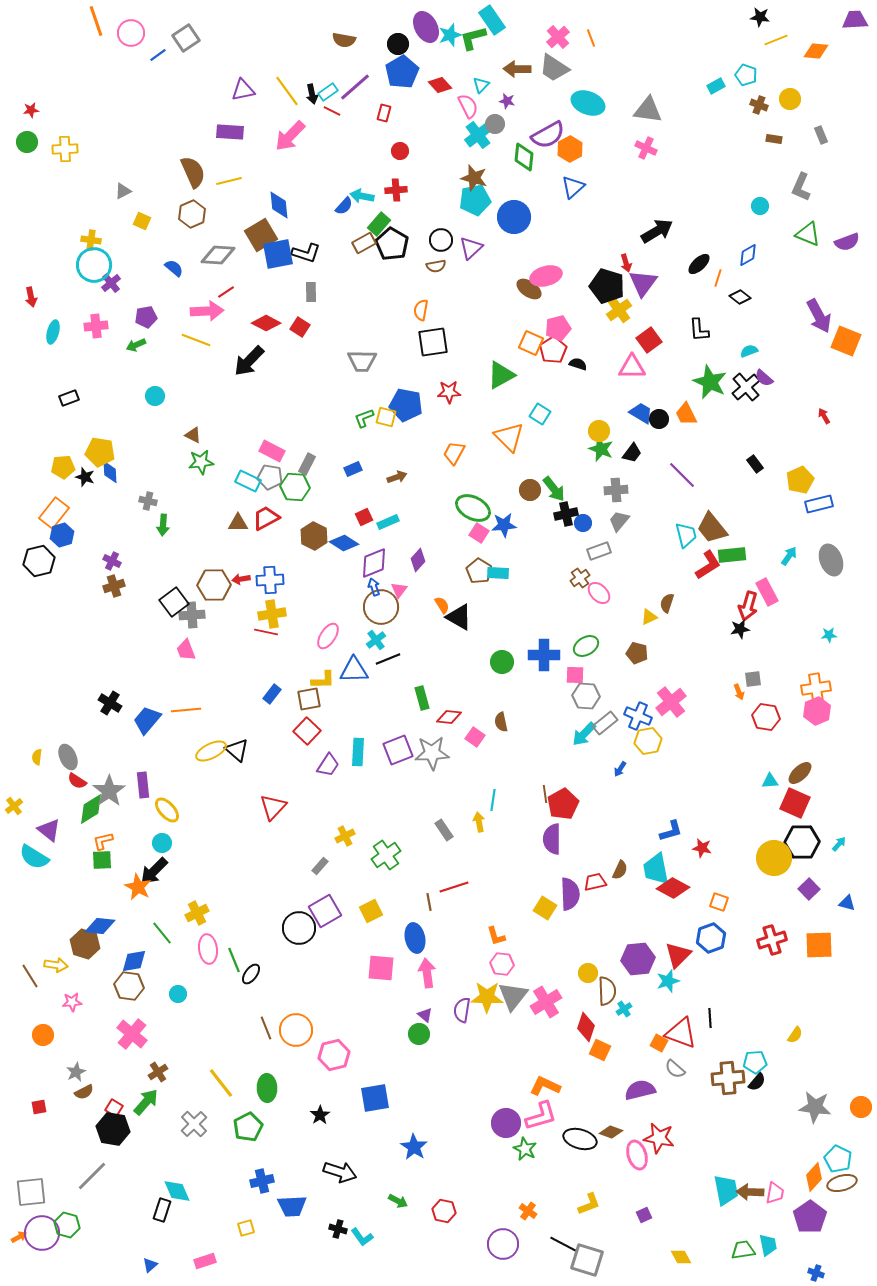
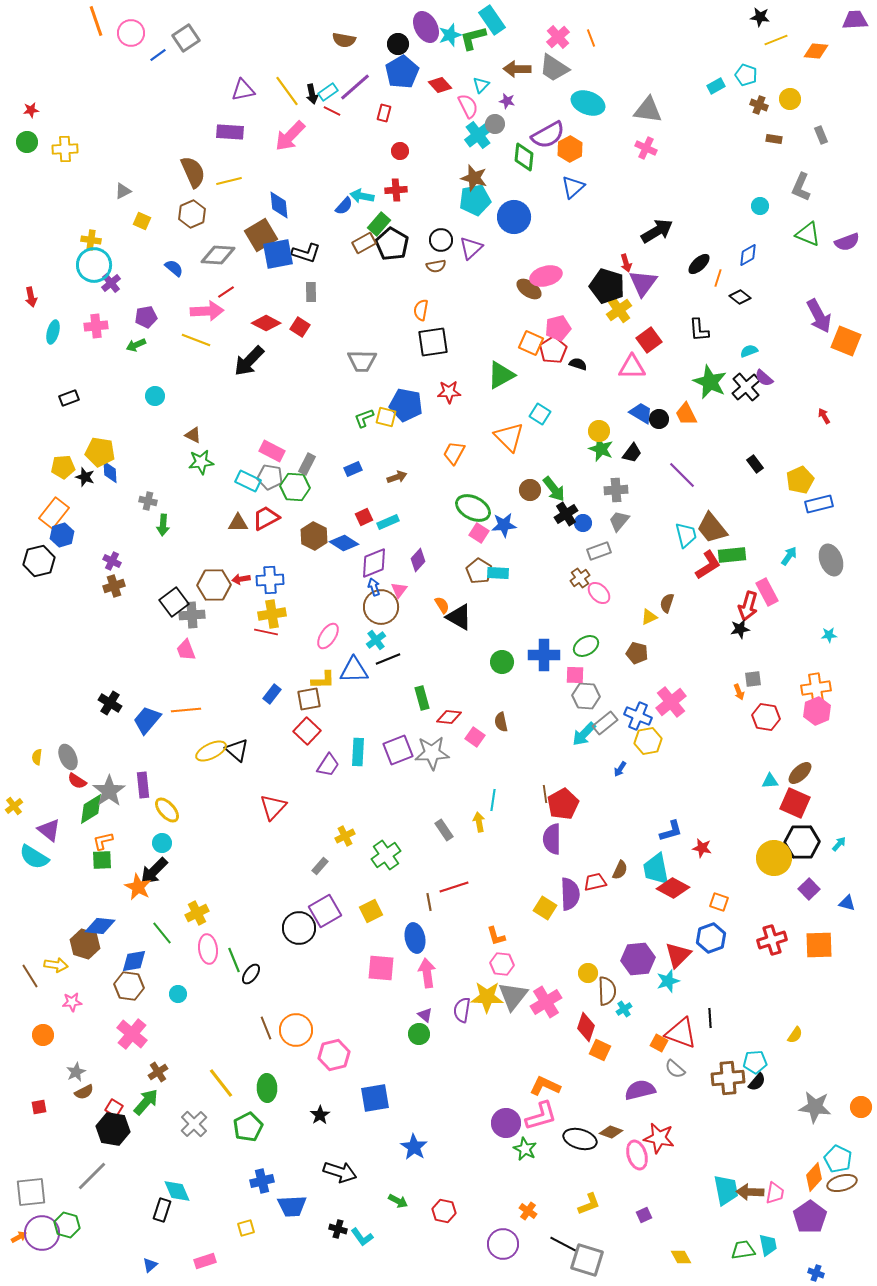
black cross at (566, 514): rotated 20 degrees counterclockwise
